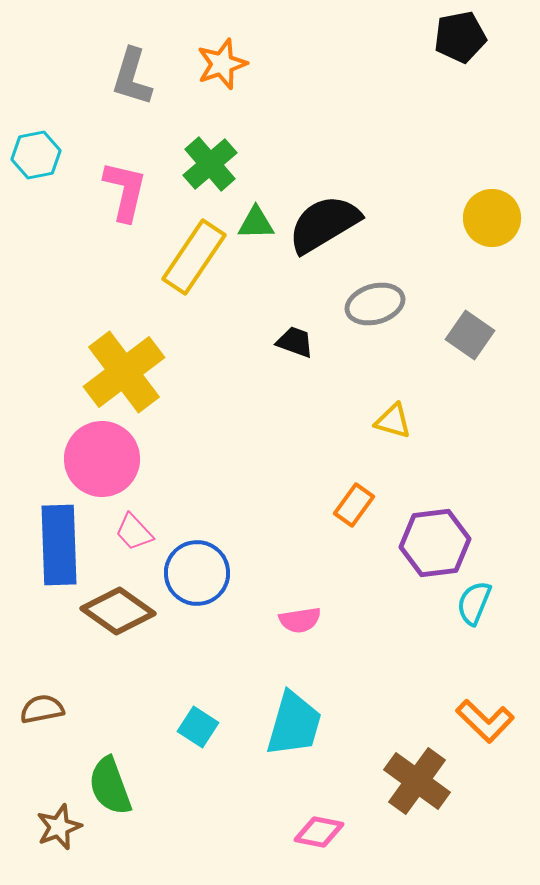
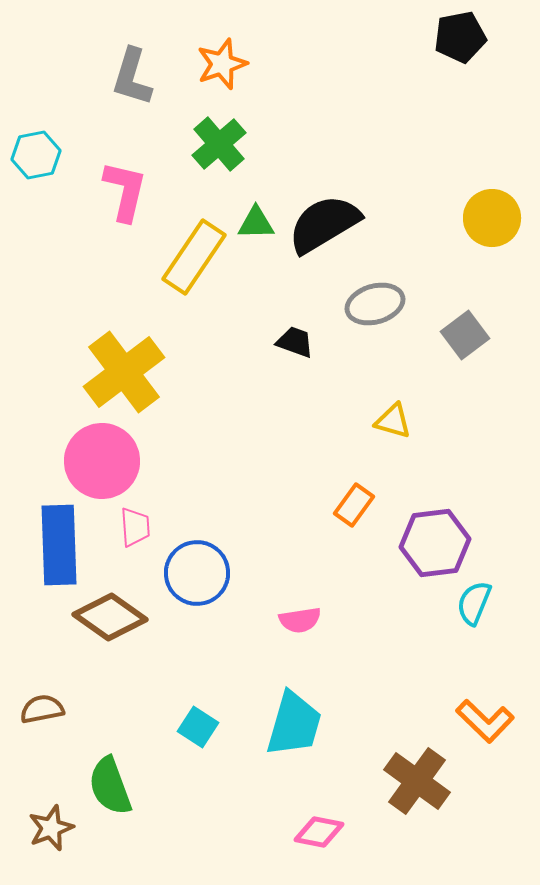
green cross: moved 9 px right, 20 px up
gray square: moved 5 px left; rotated 18 degrees clockwise
pink circle: moved 2 px down
pink trapezoid: moved 1 px right, 5 px up; rotated 141 degrees counterclockwise
brown diamond: moved 8 px left, 6 px down
brown star: moved 8 px left, 1 px down
